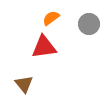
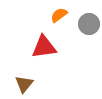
orange semicircle: moved 8 px right, 3 px up
brown triangle: rotated 18 degrees clockwise
